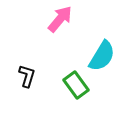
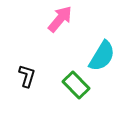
green rectangle: rotated 8 degrees counterclockwise
